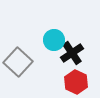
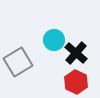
black cross: moved 4 px right; rotated 15 degrees counterclockwise
gray square: rotated 16 degrees clockwise
